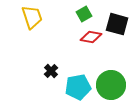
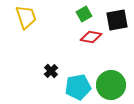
yellow trapezoid: moved 6 px left
black square: moved 4 px up; rotated 25 degrees counterclockwise
